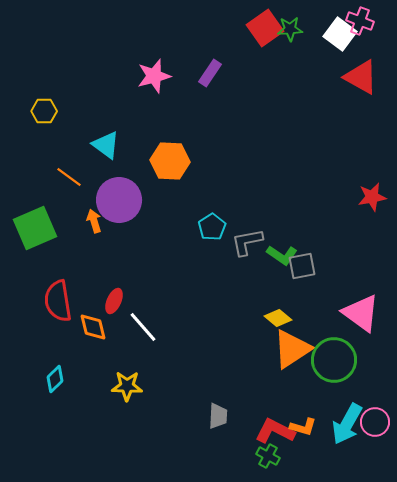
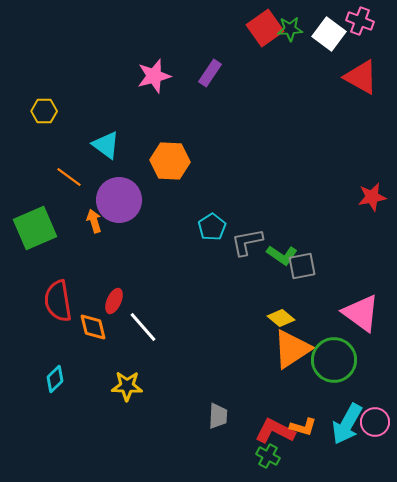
white square: moved 11 px left
yellow diamond: moved 3 px right
